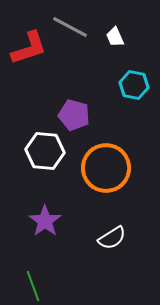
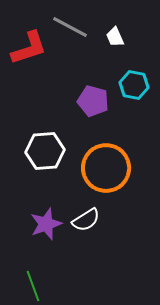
purple pentagon: moved 19 px right, 14 px up
white hexagon: rotated 9 degrees counterclockwise
purple star: moved 1 px right, 3 px down; rotated 16 degrees clockwise
white semicircle: moved 26 px left, 18 px up
